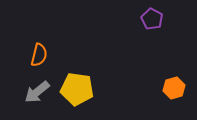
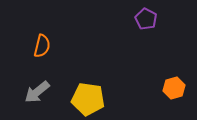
purple pentagon: moved 6 px left
orange semicircle: moved 3 px right, 9 px up
yellow pentagon: moved 11 px right, 10 px down
